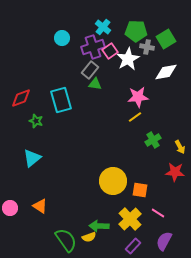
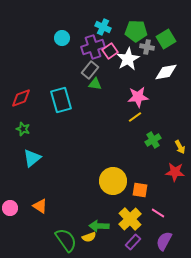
cyan cross: rotated 14 degrees counterclockwise
green star: moved 13 px left, 8 px down
purple rectangle: moved 4 px up
